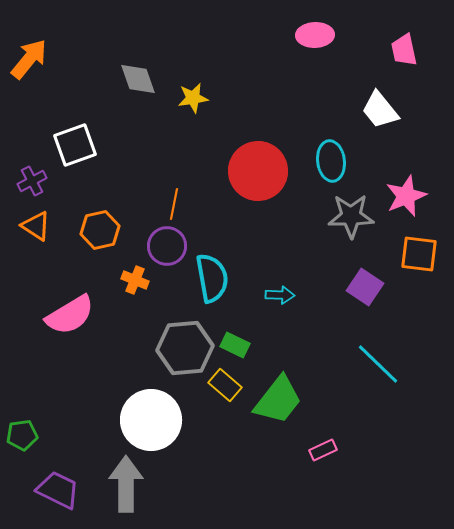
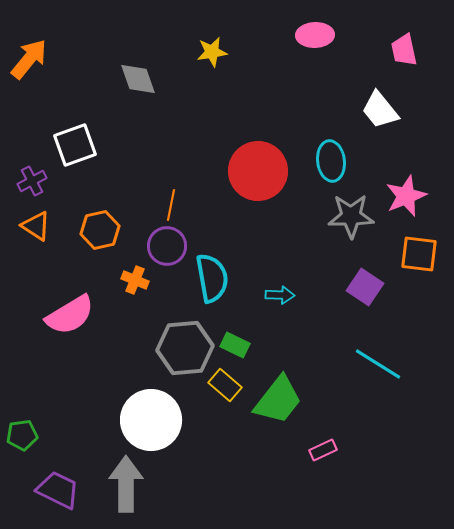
yellow star: moved 19 px right, 46 px up
orange line: moved 3 px left, 1 px down
cyan line: rotated 12 degrees counterclockwise
